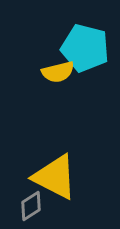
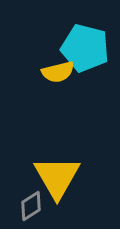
yellow triangle: moved 2 px right; rotated 33 degrees clockwise
